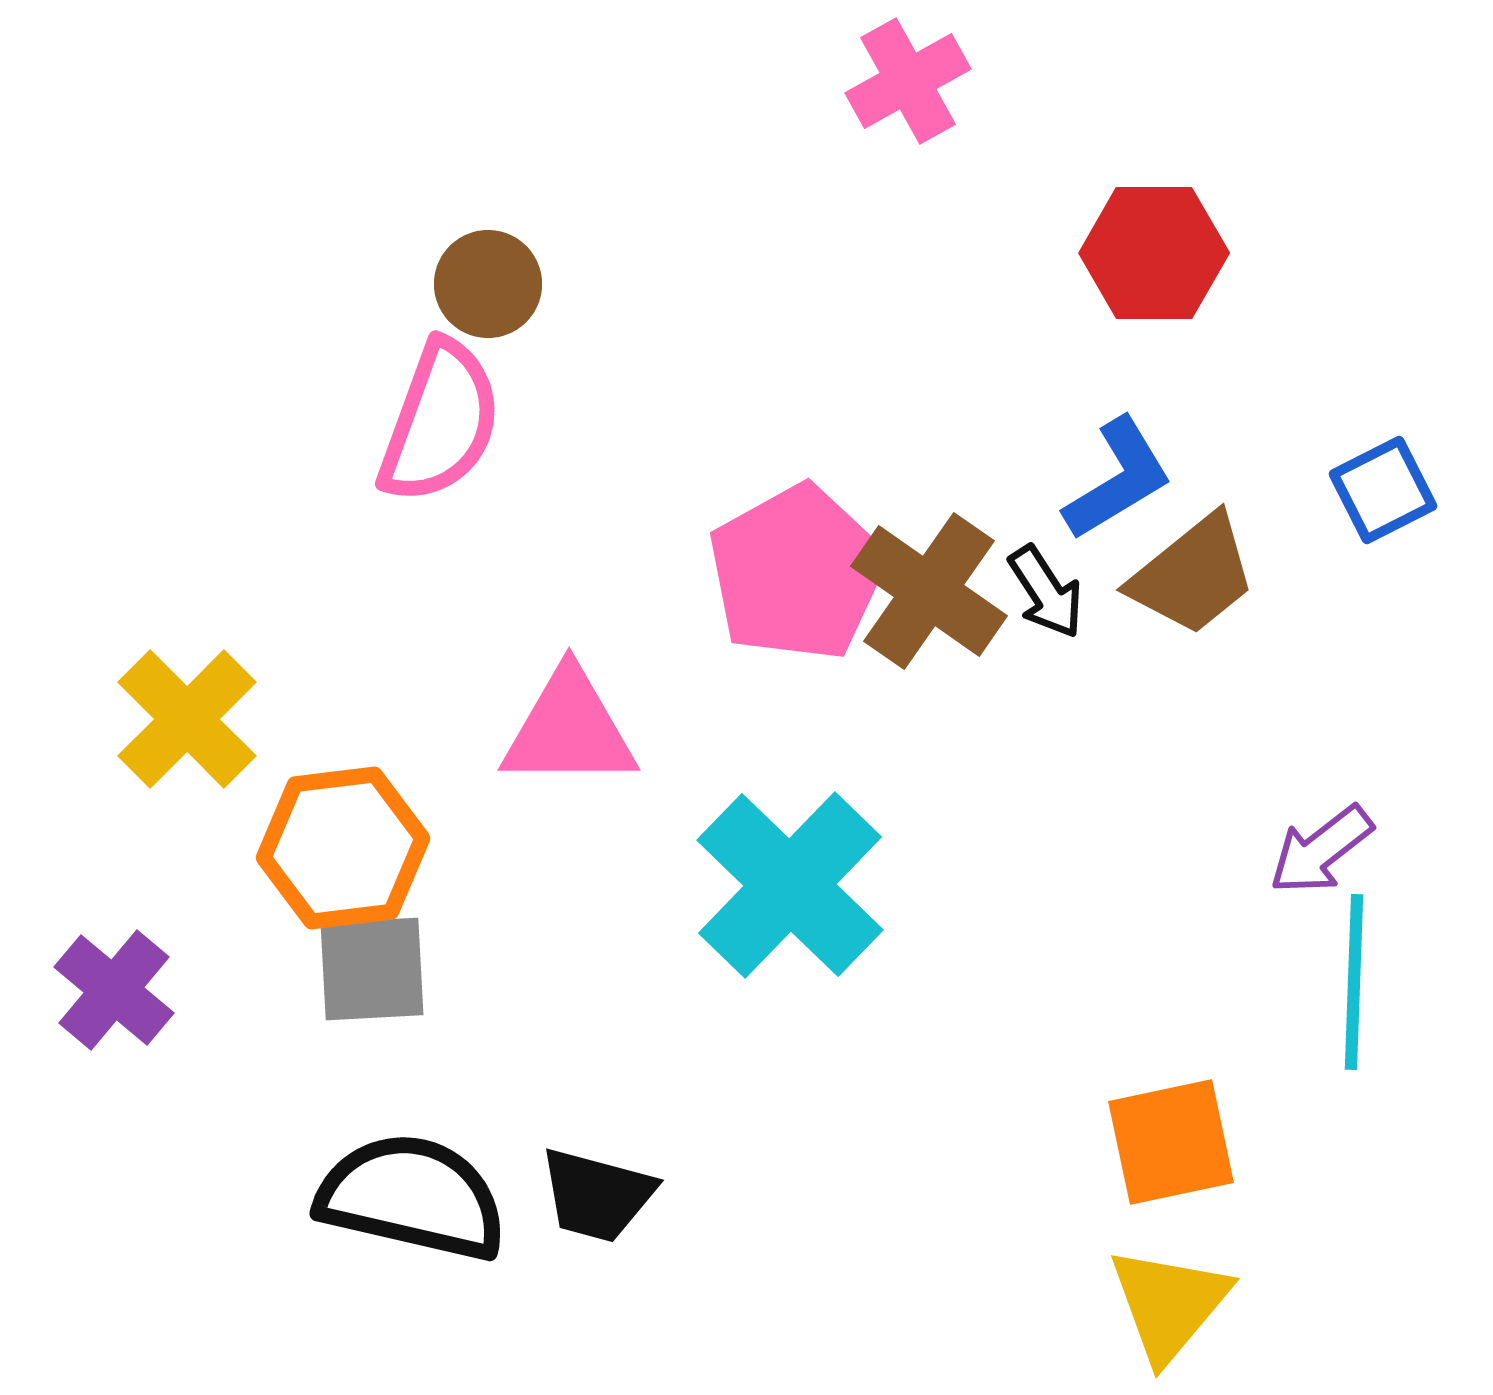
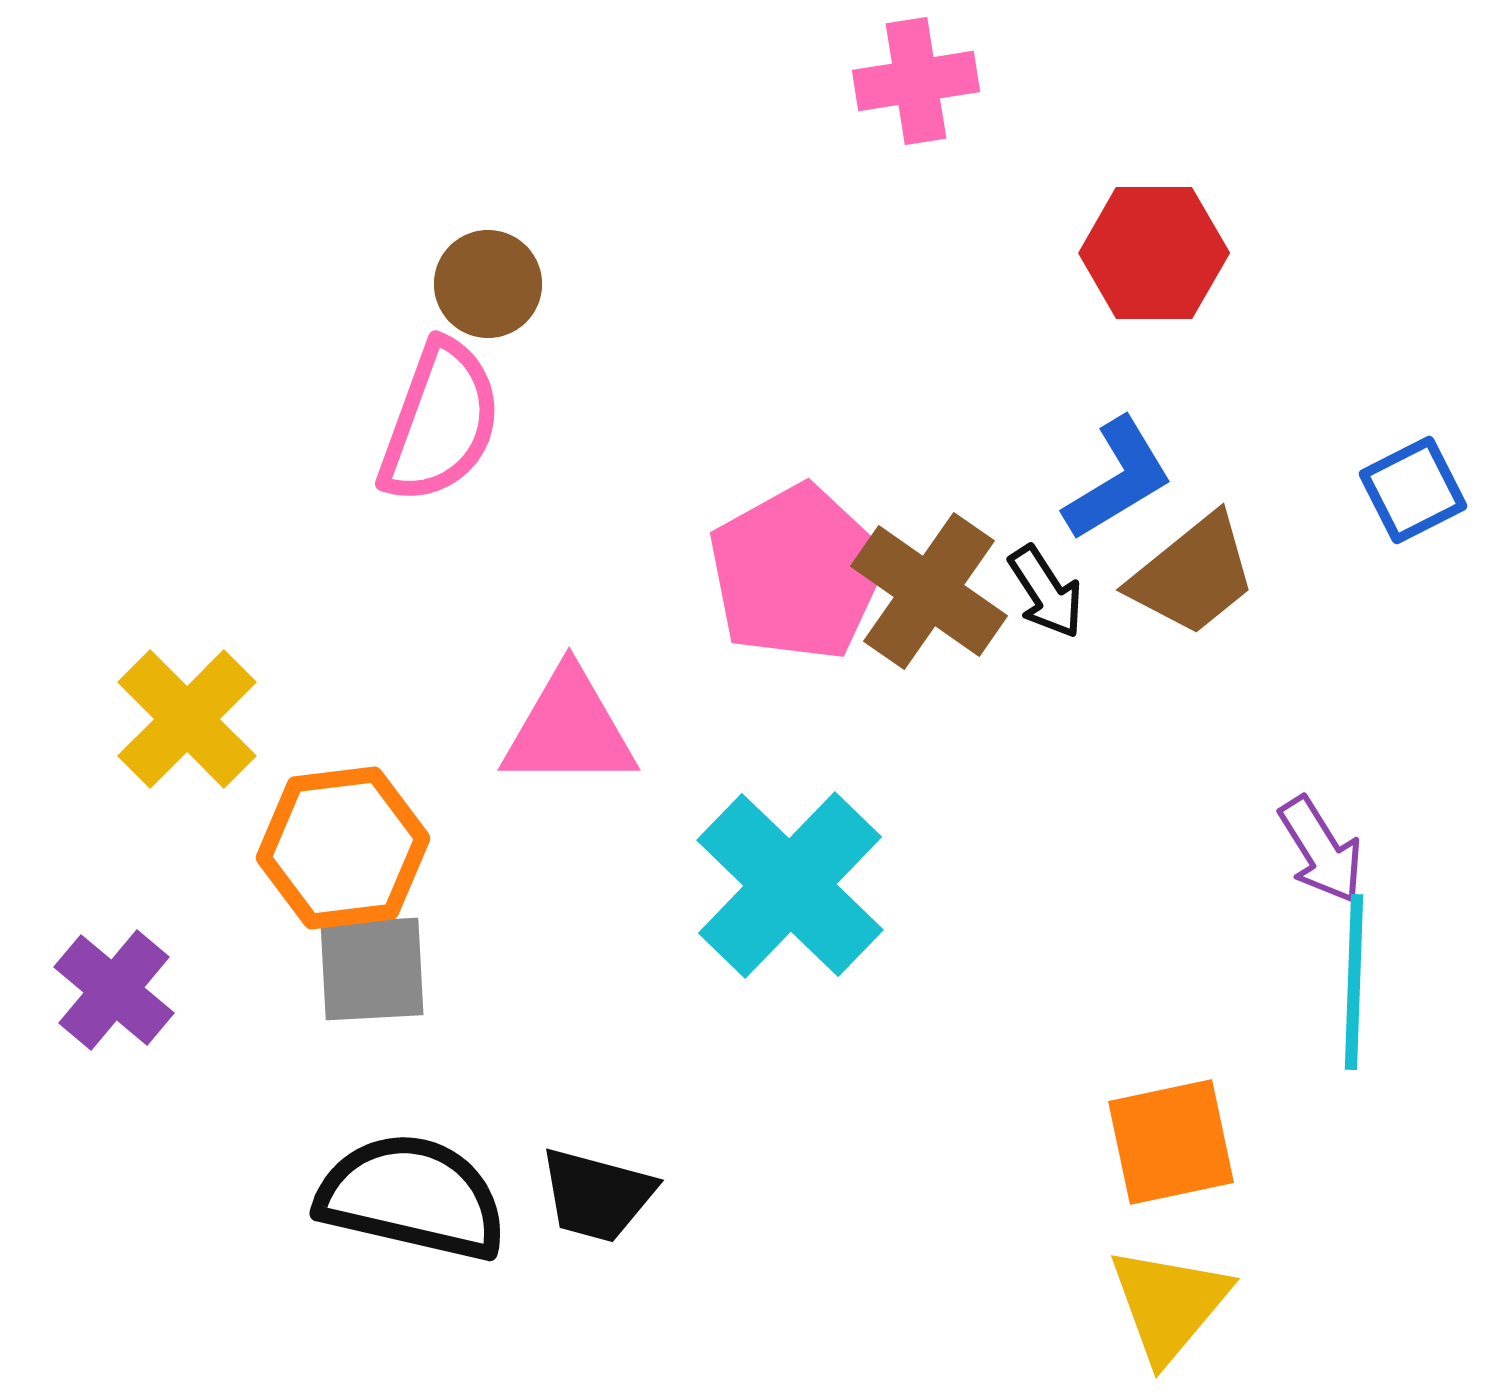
pink cross: moved 8 px right; rotated 20 degrees clockwise
blue square: moved 30 px right
purple arrow: rotated 84 degrees counterclockwise
